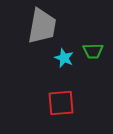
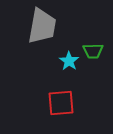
cyan star: moved 5 px right, 3 px down; rotated 12 degrees clockwise
